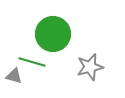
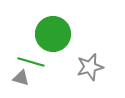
green line: moved 1 px left
gray triangle: moved 7 px right, 2 px down
